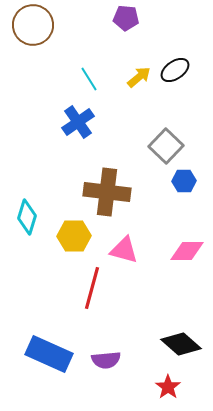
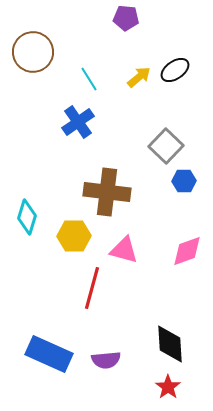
brown circle: moved 27 px down
pink diamond: rotated 20 degrees counterclockwise
black diamond: moved 11 px left; rotated 45 degrees clockwise
